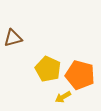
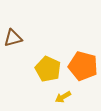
orange pentagon: moved 3 px right, 9 px up
